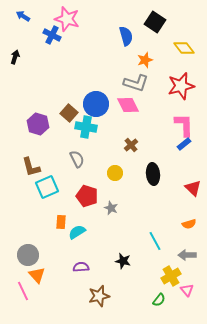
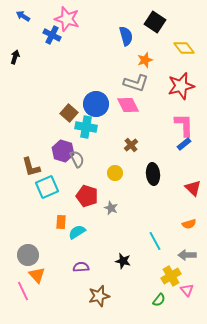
purple hexagon: moved 25 px right, 27 px down
